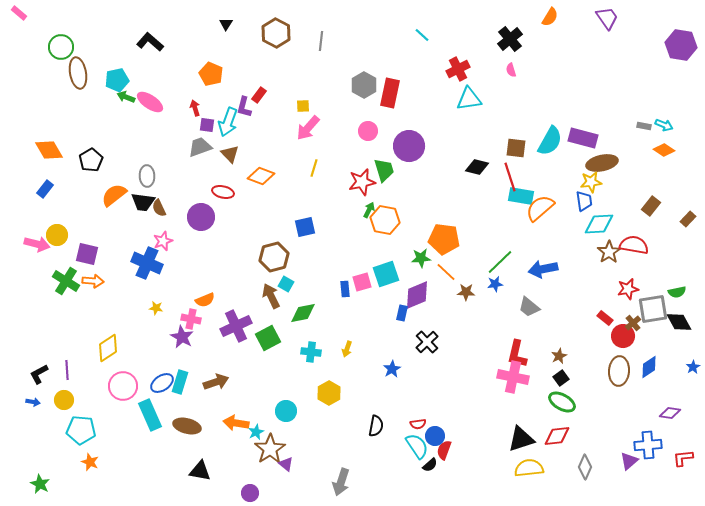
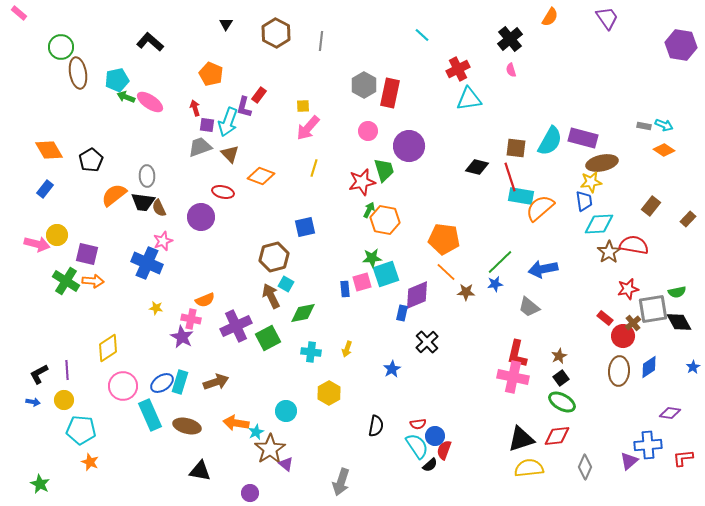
green star at (421, 258): moved 49 px left
